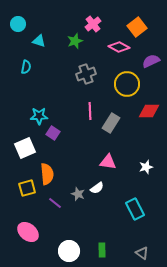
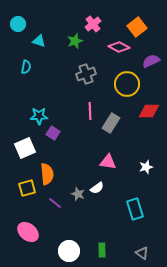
cyan rectangle: rotated 10 degrees clockwise
